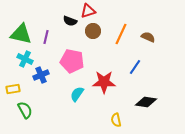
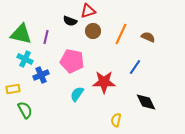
black diamond: rotated 55 degrees clockwise
yellow semicircle: rotated 24 degrees clockwise
